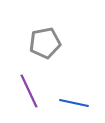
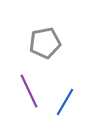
blue line: moved 9 px left, 1 px up; rotated 72 degrees counterclockwise
